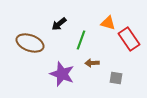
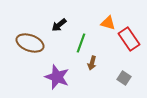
black arrow: moved 1 px down
green line: moved 3 px down
brown arrow: rotated 72 degrees counterclockwise
purple star: moved 5 px left, 3 px down
gray square: moved 8 px right; rotated 24 degrees clockwise
